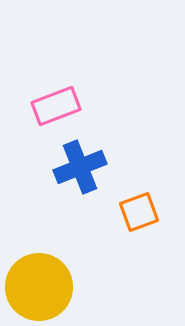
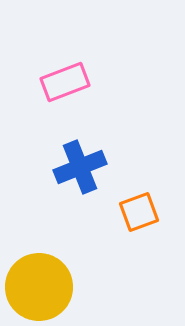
pink rectangle: moved 9 px right, 24 px up
